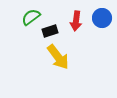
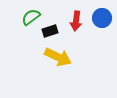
yellow arrow: rotated 28 degrees counterclockwise
